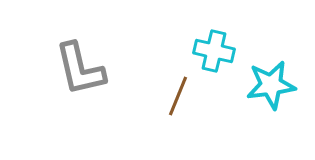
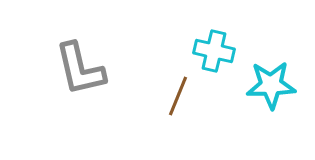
cyan star: rotated 6 degrees clockwise
